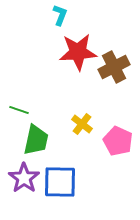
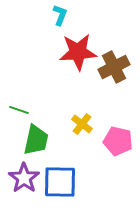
pink pentagon: rotated 12 degrees counterclockwise
